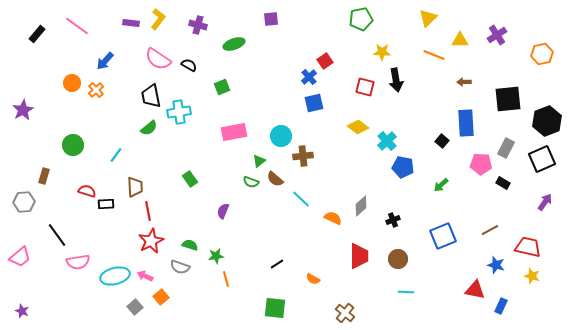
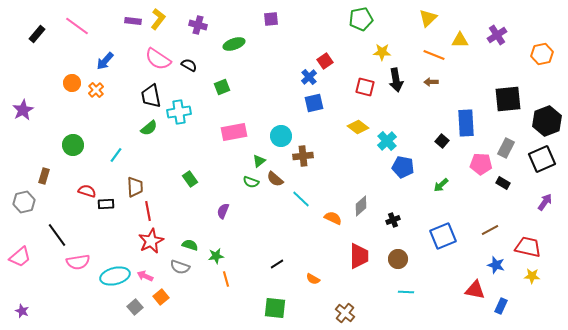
purple rectangle at (131, 23): moved 2 px right, 2 px up
brown arrow at (464, 82): moved 33 px left
gray hexagon at (24, 202): rotated 10 degrees counterclockwise
yellow star at (532, 276): rotated 14 degrees counterclockwise
